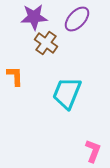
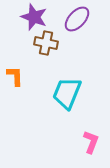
purple star: rotated 24 degrees clockwise
brown cross: rotated 25 degrees counterclockwise
pink L-shape: moved 2 px left, 9 px up
